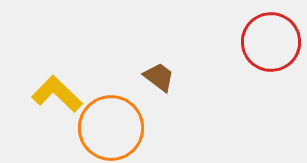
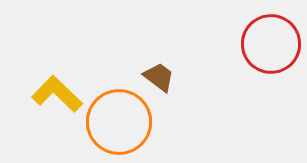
red circle: moved 2 px down
orange circle: moved 8 px right, 6 px up
